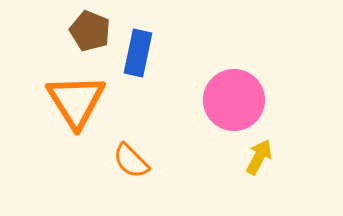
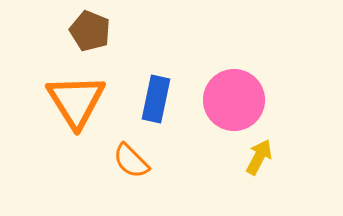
blue rectangle: moved 18 px right, 46 px down
